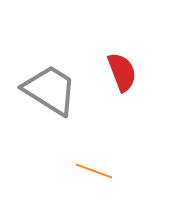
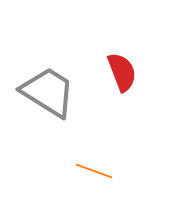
gray trapezoid: moved 2 px left, 2 px down
